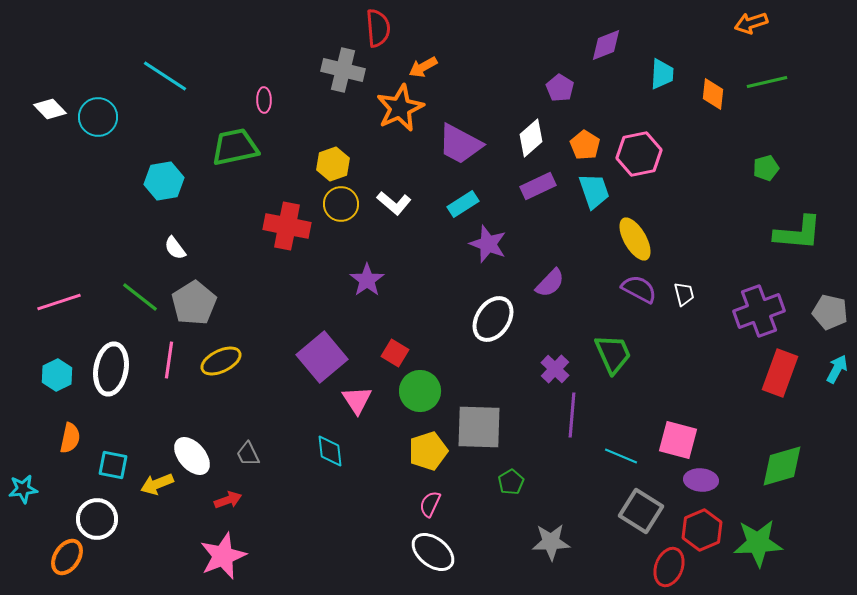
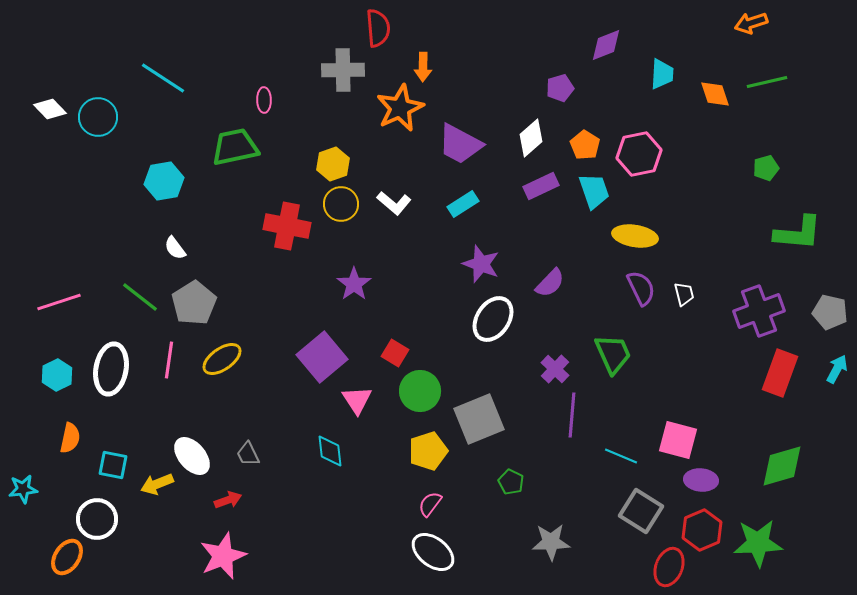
orange arrow at (423, 67): rotated 60 degrees counterclockwise
gray cross at (343, 70): rotated 15 degrees counterclockwise
cyan line at (165, 76): moved 2 px left, 2 px down
purple pentagon at (560, 88): rotated 24 degrees clockwise
orange diamond at (713, 94): moved 2 px right; rotated 24 degrees counterclockwise
purple rectangle at (538, 186): moved 3 px right
yellow ellipse at (635, 239): moved 3 px up; rotated 51 degrees counterclockwise
purple star at (488, 244): moved 7 px left, 20 px down
purple star at (367, 280): moved 13 px left, 4 px down
purple semicircle at (639, 289): moved 2 px right, 1 px up; rotated 36 degrees clockwise
yellow ellipse at (221, 361): moved 1 px right, 2 px up; rotated 9 degrees counterclockwise
gray square at (479, 427): moved 8 px up; rotated 24 degrees counterclockwise
green pentagon at (511, 482): rotated 15 degrees counterclockwise
pink semicircle at (430, 504): rotated 12 degrees clockwise
